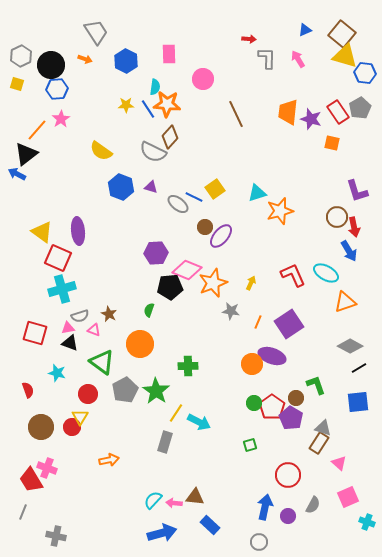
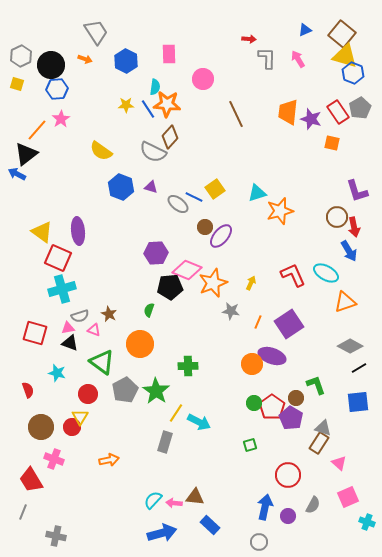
blue hexagon at (365, 73): moved 12 px left; rotated 15 degrees clockwise
pink cross at (47, 468): moved 7 px right, 9 px up
